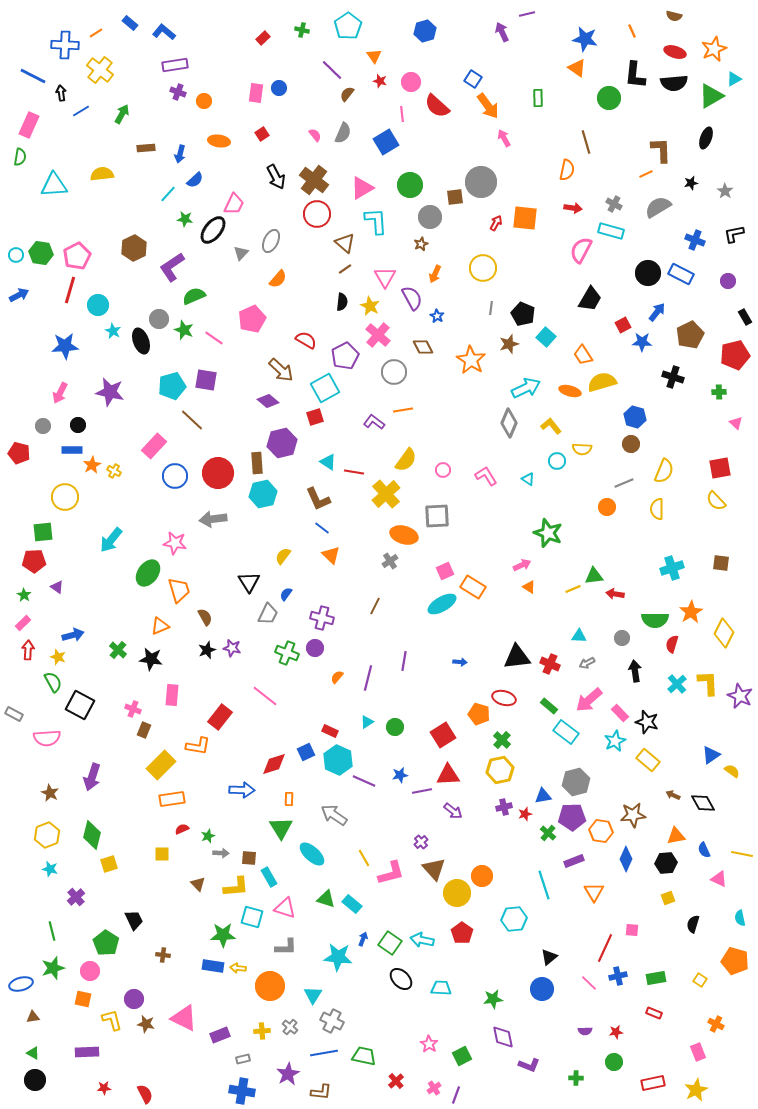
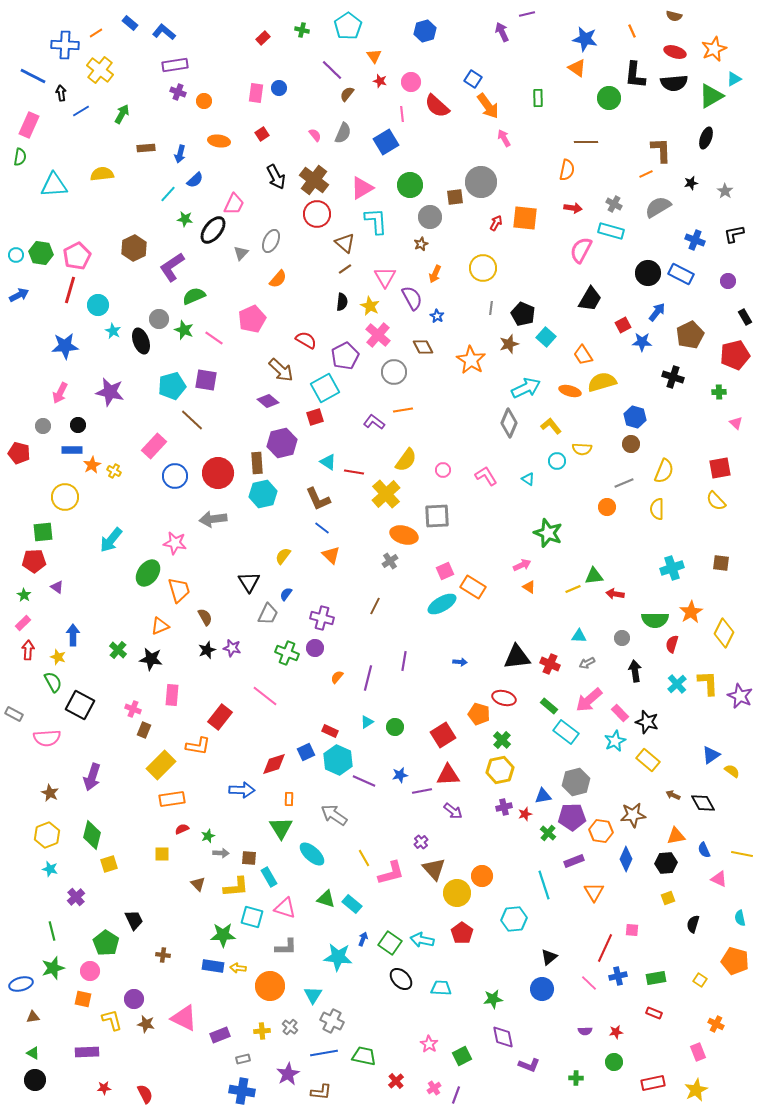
brown line at (586, 142): rotated 75 degrees counterclockwise
blue arrow at (73, 635): rotated 75 degrees counterclockwise
